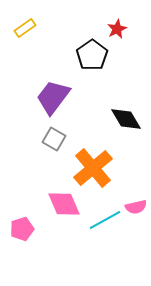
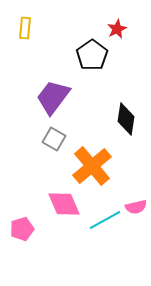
yellow rectangle: rotated 50 degrees counterclockwise
black diamond: rotated 40 degrees clockwise
orange cross: moved 1 px left, 2 px up
